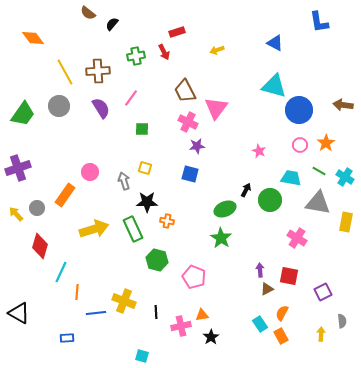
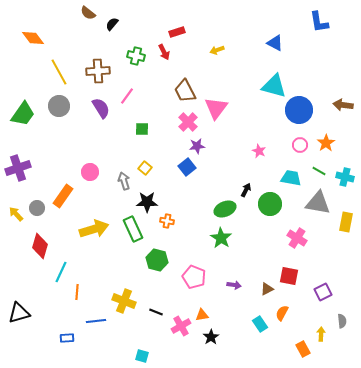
green cross at (136, 56): rotated 24 degrees clockwise
yellow line at (65, 72): moved 6 px left
pink line at (131, 98): moved 4 px left, 2 px up
pink cross at (188, 122): rotated 18 degrees clockwise
yellow square at (145, 168): rotated 24 degrees clockwise
blue square at (190, 174): moved 3 px left, 7 px up; rotated 36 degrees clockwise
cyan cross at (345, 177): rotated 18 degrees counterclockwise
orange rectangle at (65, 195): moved 2 px left, 1 px down
green circle at (270, 200): moved 4 px down
purple arrow at (260, 270): moved 26 px left, 15 px down; rotated 104 degrees clockwise
black line at (156, 312): rotated 64 degrees counterclockwise
black triangle at (19, 313): rotated 45 degrees counterclockwise
blue line at (96, 313): moved 8 px down
pink cross at (181, 326): rotated 18 degrees counterclockwise
orange rectangle at (281, 336): moved 22 px right, 13 px down
